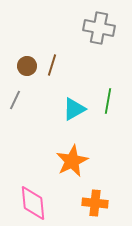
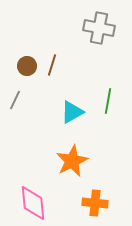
cyan triangle: moved 2 px left, 3 px down
